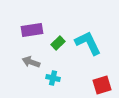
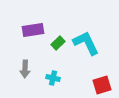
purple rectangle: moved 1 px right
cyan L-shape: moved 2 px left
gray arrow: moved 6 px left, 7 px down; rotated 108 degrees counterclockwise
